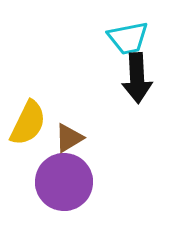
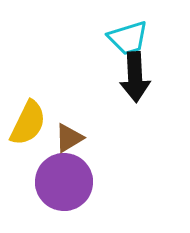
cyan trapezoid: rotated 6 degrees counterclockwise
black arrow: moved 2 px left, 1 px up
